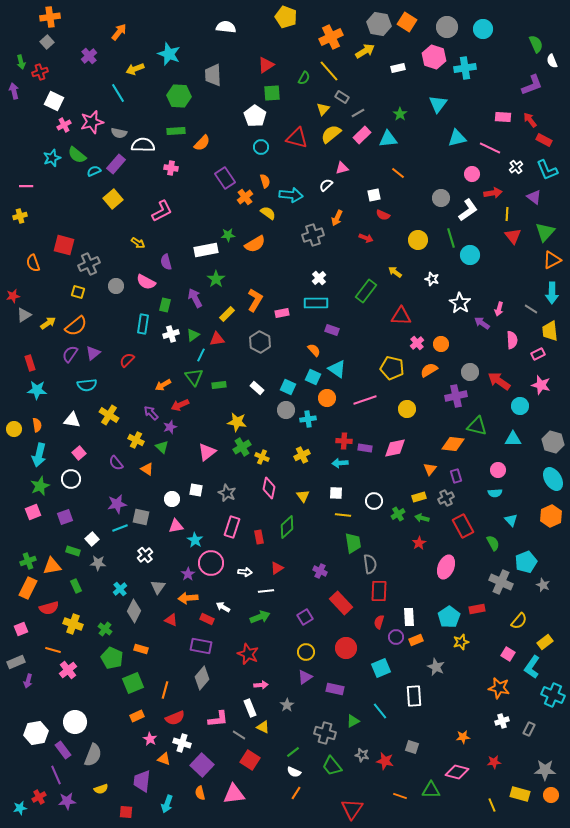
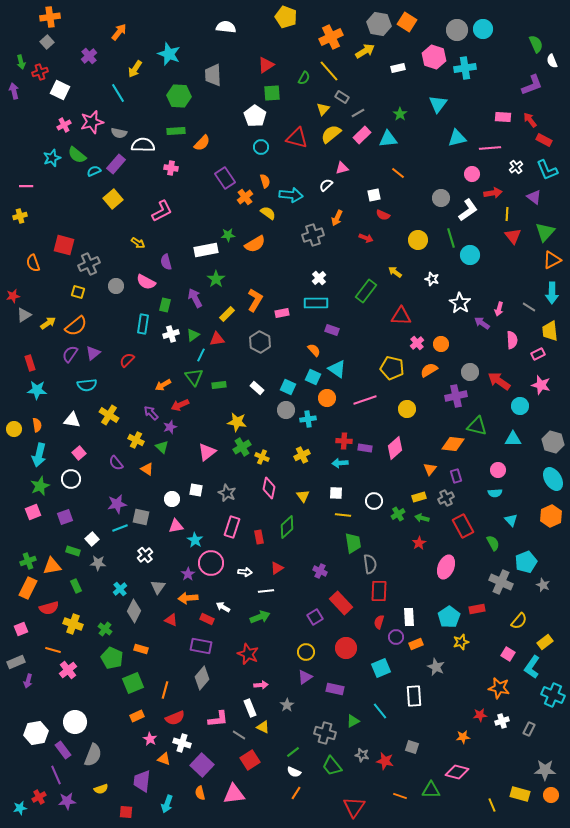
gray circle at (447, 27): moved 10 px right, 3 px down
yellow arrow at (135, 69): rotated 36 degrees counterclockwise
white square at (54, 101): moved 6 px right, 11 px up
pink line at (490, 148): rotated 30 degrees counterclockwise
gray line at (531, 309): moved 2 px left, 2 px up
pink diamond at (395, 448): rotated 30 degrees counterclockwise
purple square at (305, 617): moved 10 px right
orange rectangle at (416, 640): moved 4 px down
red square at (250, 760): rotated 24 degrees clockwise
red star at (494, 762): moved 14 px left, 47 px up
red triangle at (352, 809): moved 2 px right, 2 px up
